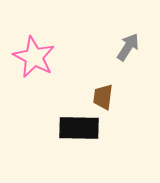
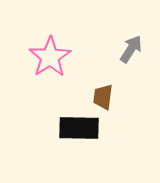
gray arrow: moved 3 px right, 2 px down
pink star: moved 16 px right; rotated 12 degrees clockwise
